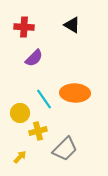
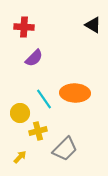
black triangle: moved 21 px right
